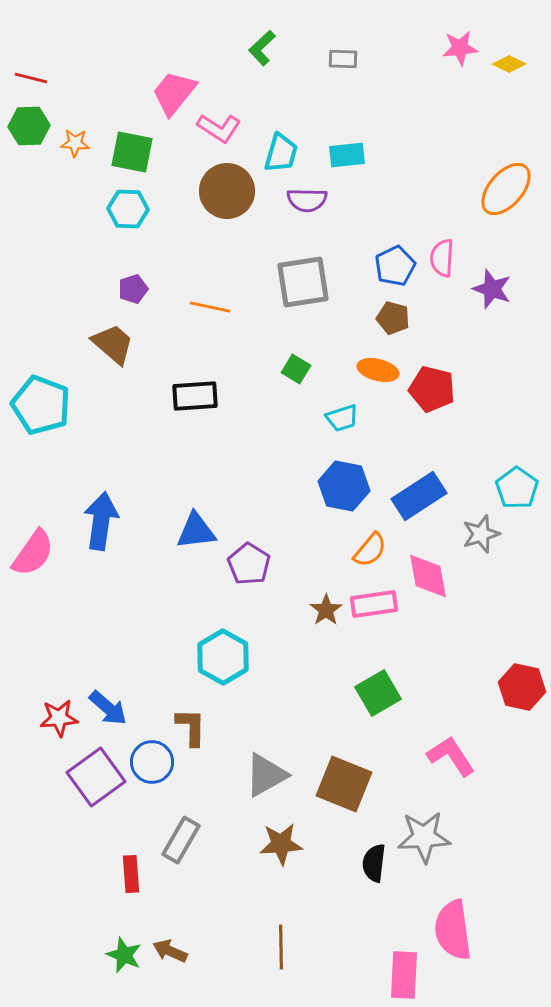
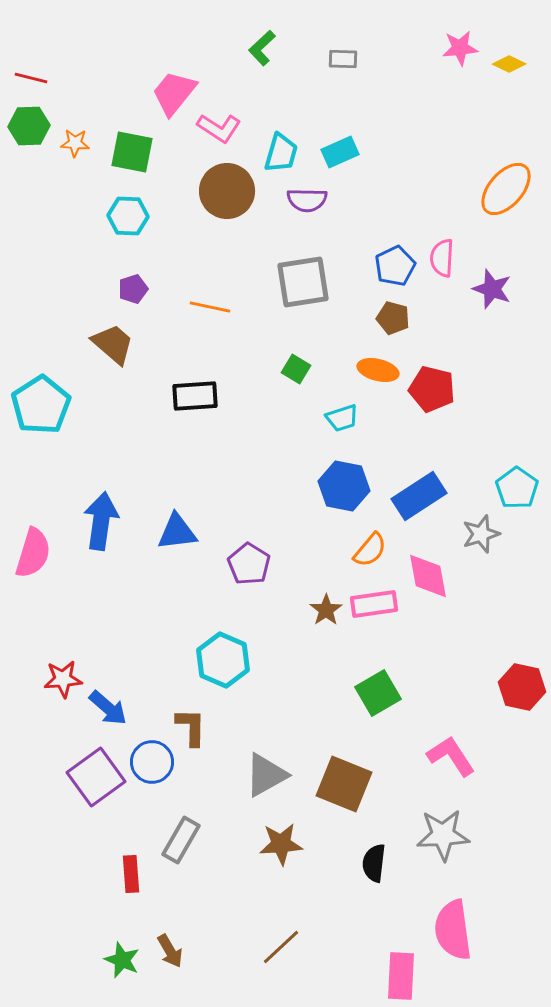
cyan rectangle at (347, 155): moved 7 px left, 3 px up; rotated 18 degrees counterclockwise
cyan hexagon at (128, 209): moved 7 px down
cyan pentagon at (41, 405): rotated 18 degrees clockwise
blue triangle at (196, 531): moved 19 px left, 1 px down
pink semicircle at (33, 553): rotated 18 degrees counterclockwise
cyan hexagon at (223, 657): moved 3 px down; rotated 6 degrees counterclockwise
red star at (59, 718): moved 4 px right, 39 px up
gray star at (424, 837): moved 19 px right, 2 px up
brown line at (281, 947): rotated 48 degrees clockwise
brown arrow at (170, 951): rotated 144 degrees counterclockwise
green star at (124, 955): moved 2 px left, 5 px down
pink rectangle at (404, 975): moved 3 px left, 1 px down
